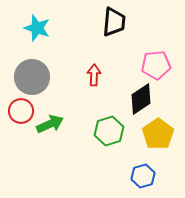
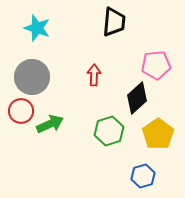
black diamond: moved 4 px left, 1 px up; rotated 8 degrees counterclockwise
